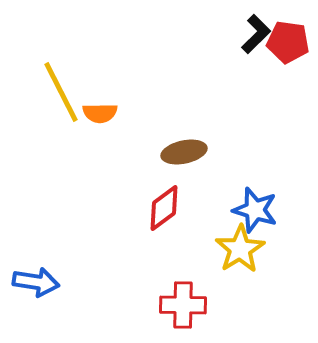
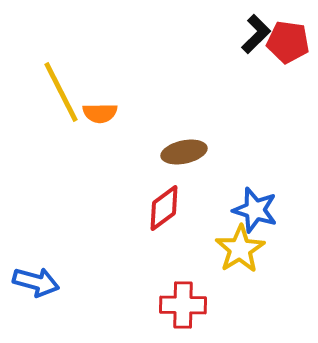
blue arrow: rotated 6 degrees clockwise
